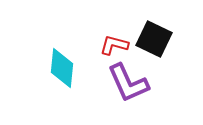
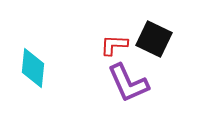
red L-shape: rotated 12 degrees counterclockwise
cyan diamond: moved 29 px left
